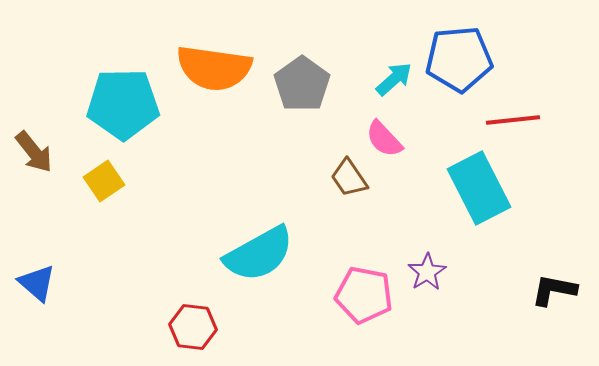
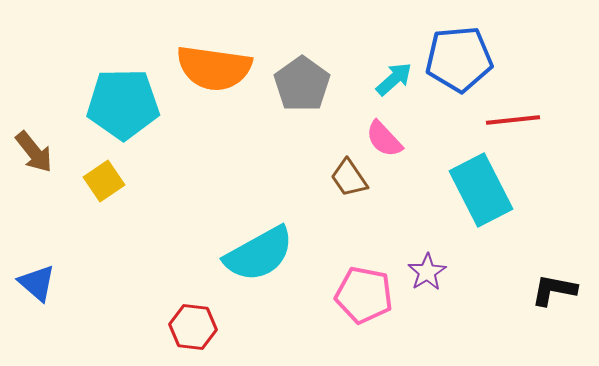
cyan rectangle: moved 2 px right, 2 px down
